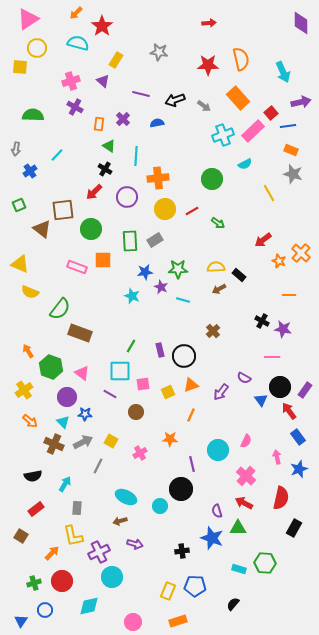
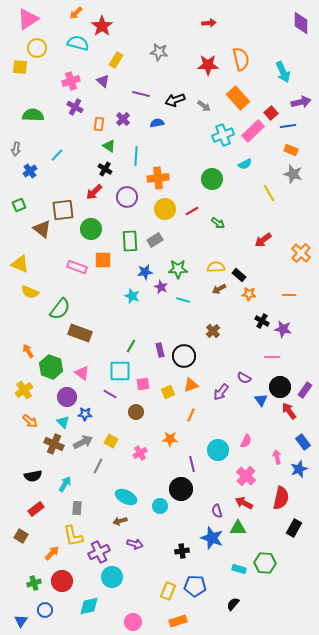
orange star at (279, 261): moved 30 px left, 33 px down; rotated 16 degrees counterclockwise
blue rectangle at (298, 437): moved 5 px right, 5 px down
